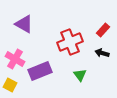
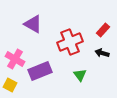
purple triangle: moved 9 px right
